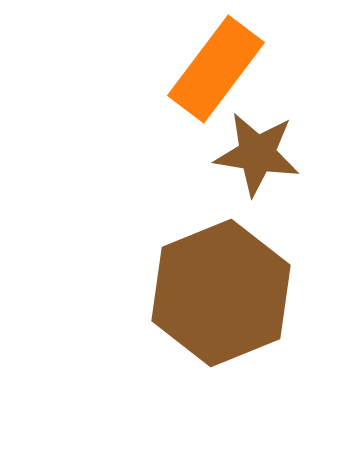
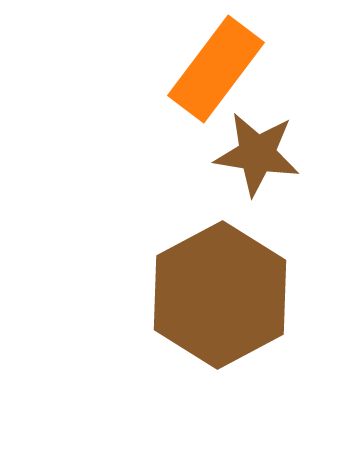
brown hexagon: moved 1 px left, 2 px down; rotated 6 degrees counterclockwise
